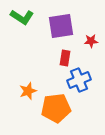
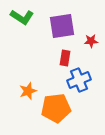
purple square: moved 1 px right
